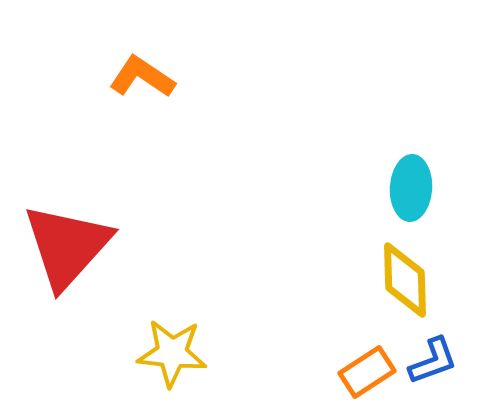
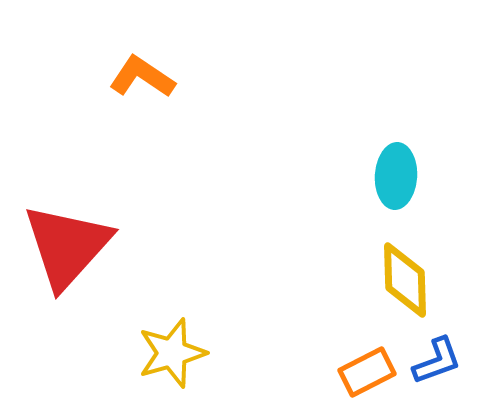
cyan ellipse: moved 15 px left, 12 px up
yellow star: rotated 22 degrees counterclockwise
blue L-shape: moved 4 px right
orange rectangle: rotated 6 degrees clockwise
